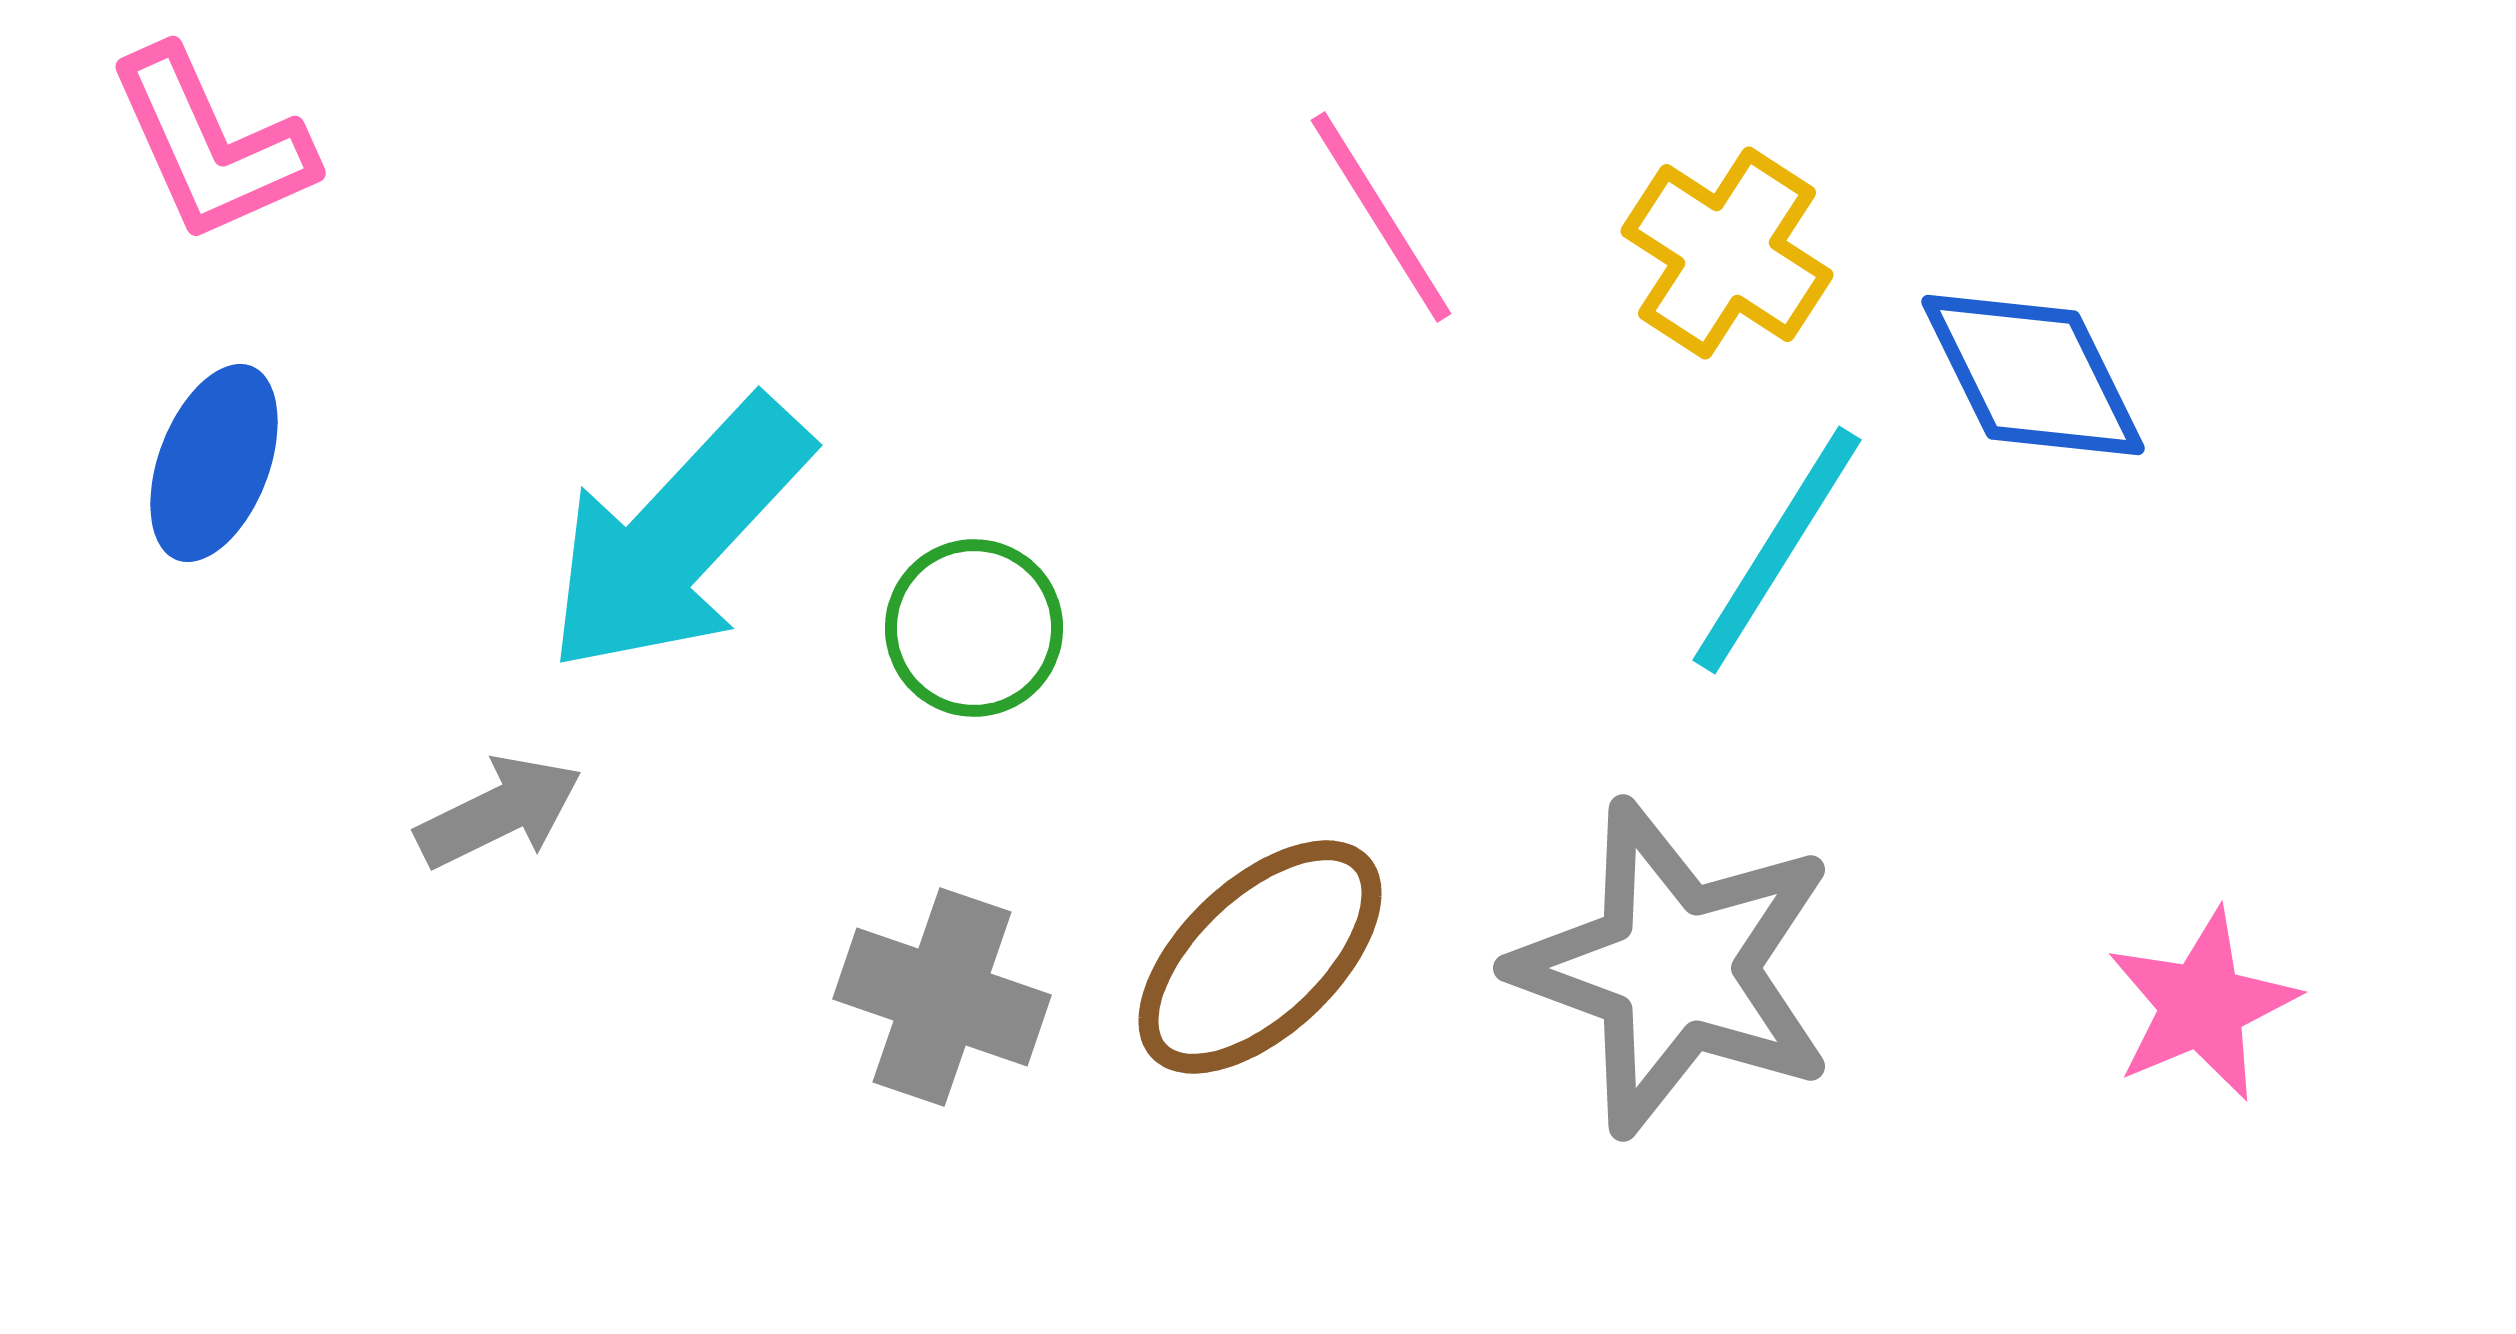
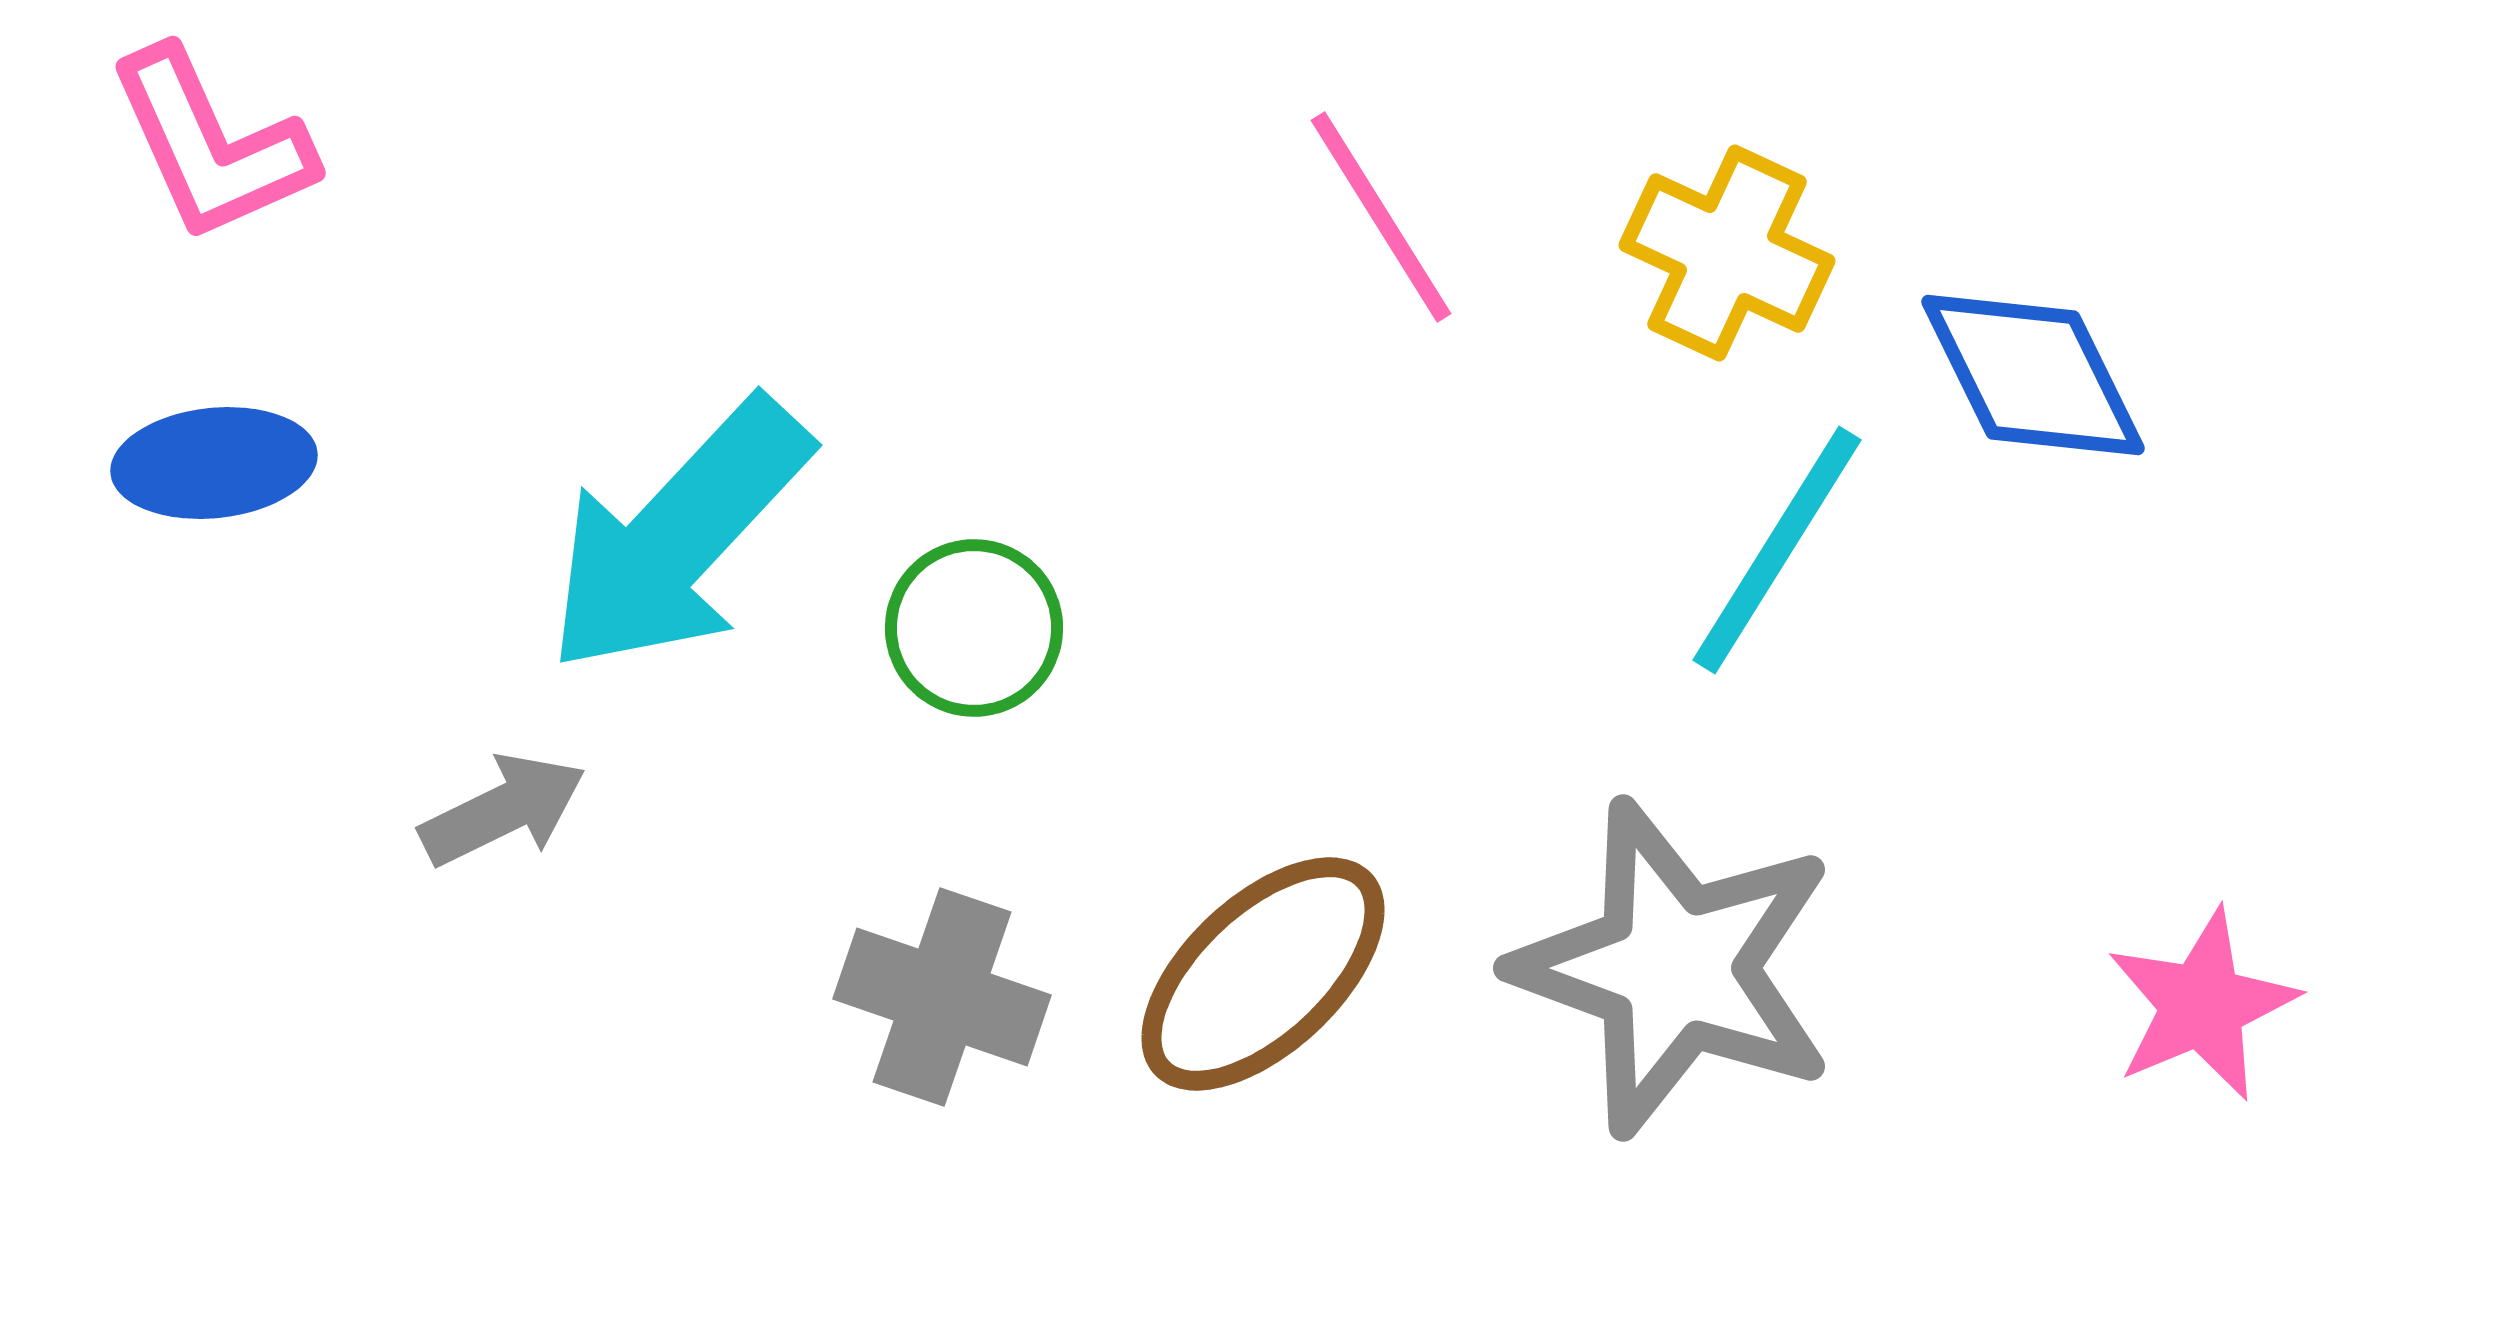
yellow cross: rotated 8 degrees counterclockwise
blue ellipse: rotated 63 degrees clockwise
gray arrow: moved 4 px right, 2 px up
brown ellipse: moved 3 px right, 17 px down
